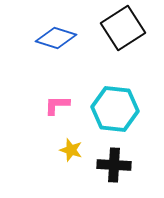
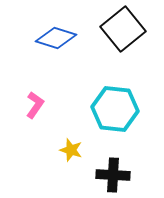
black square: moved 1 px down; rotated 6 degrees counterclockwise
pink L-shape: moved 22 px left; rotated 124 degrees clockwise
black cross: moved 1 px left, 10 px down
